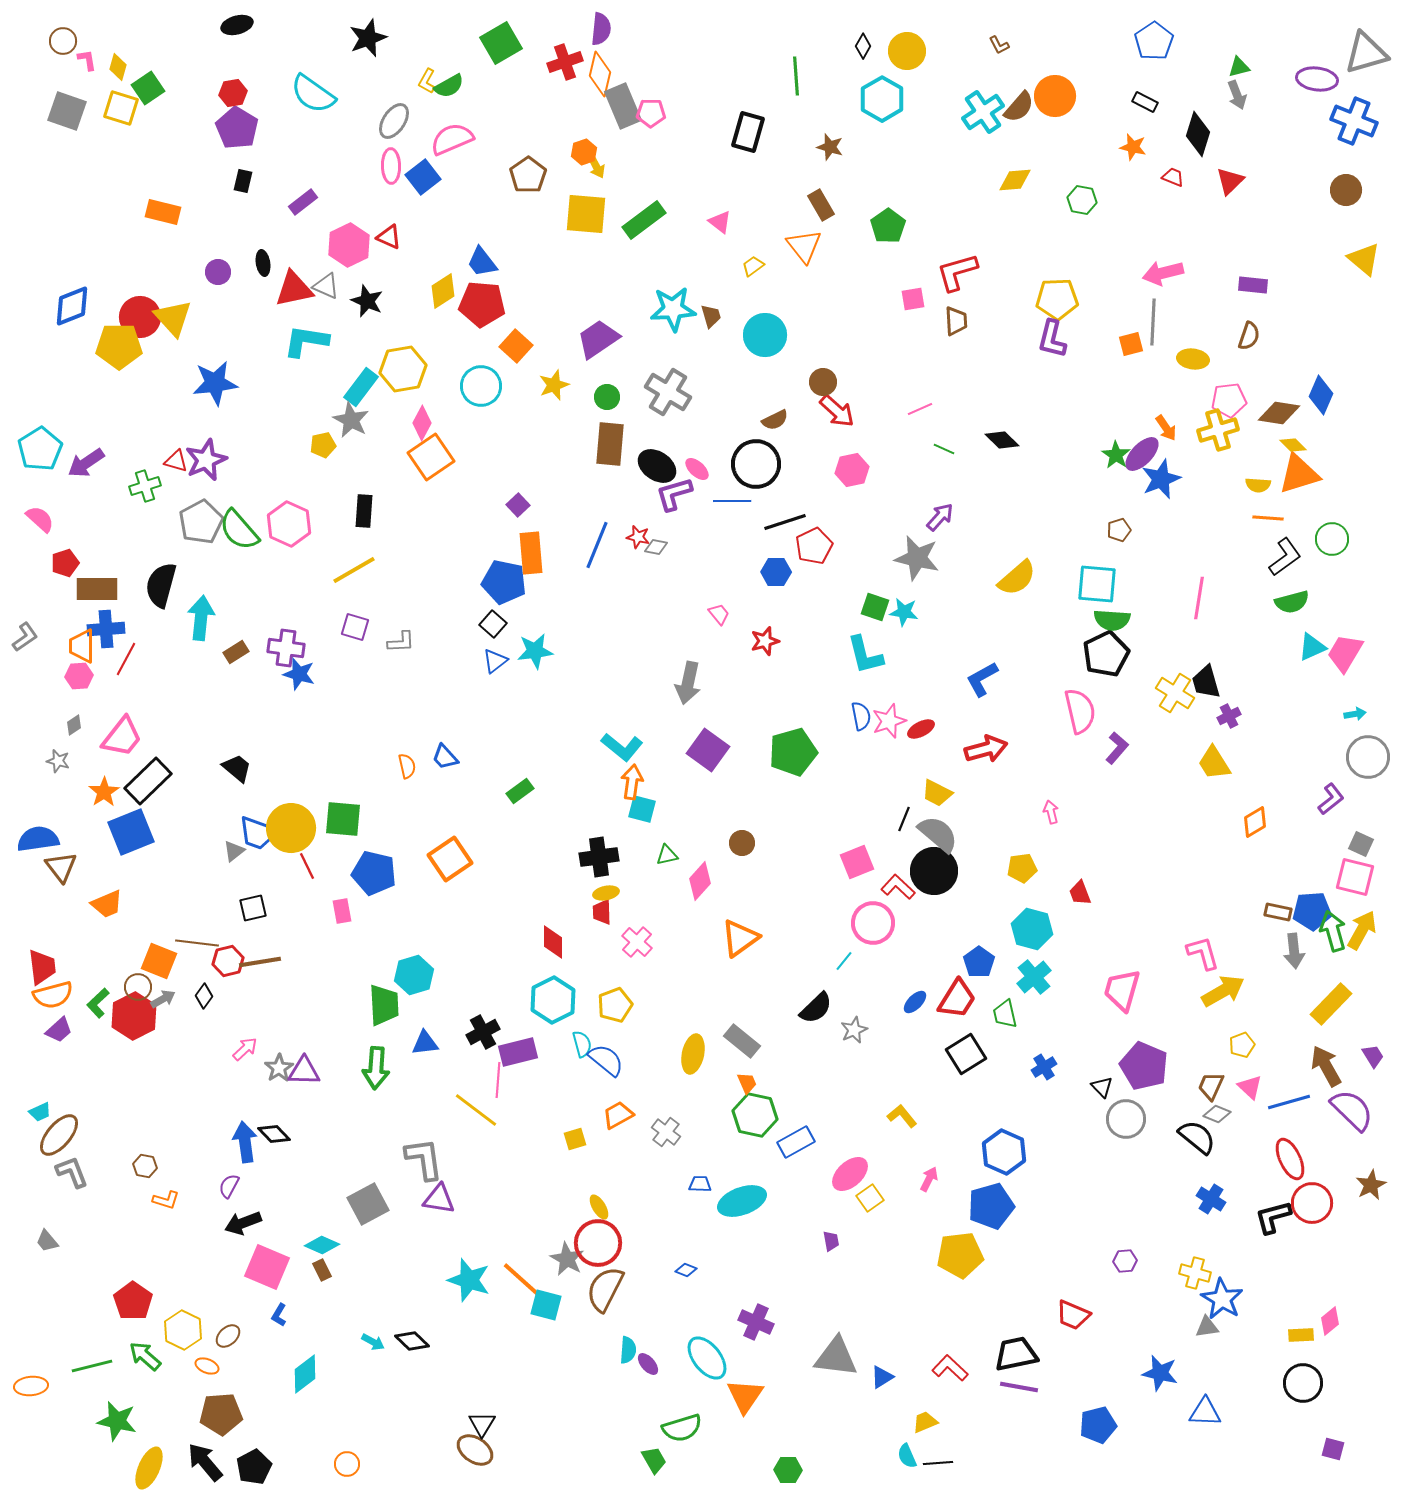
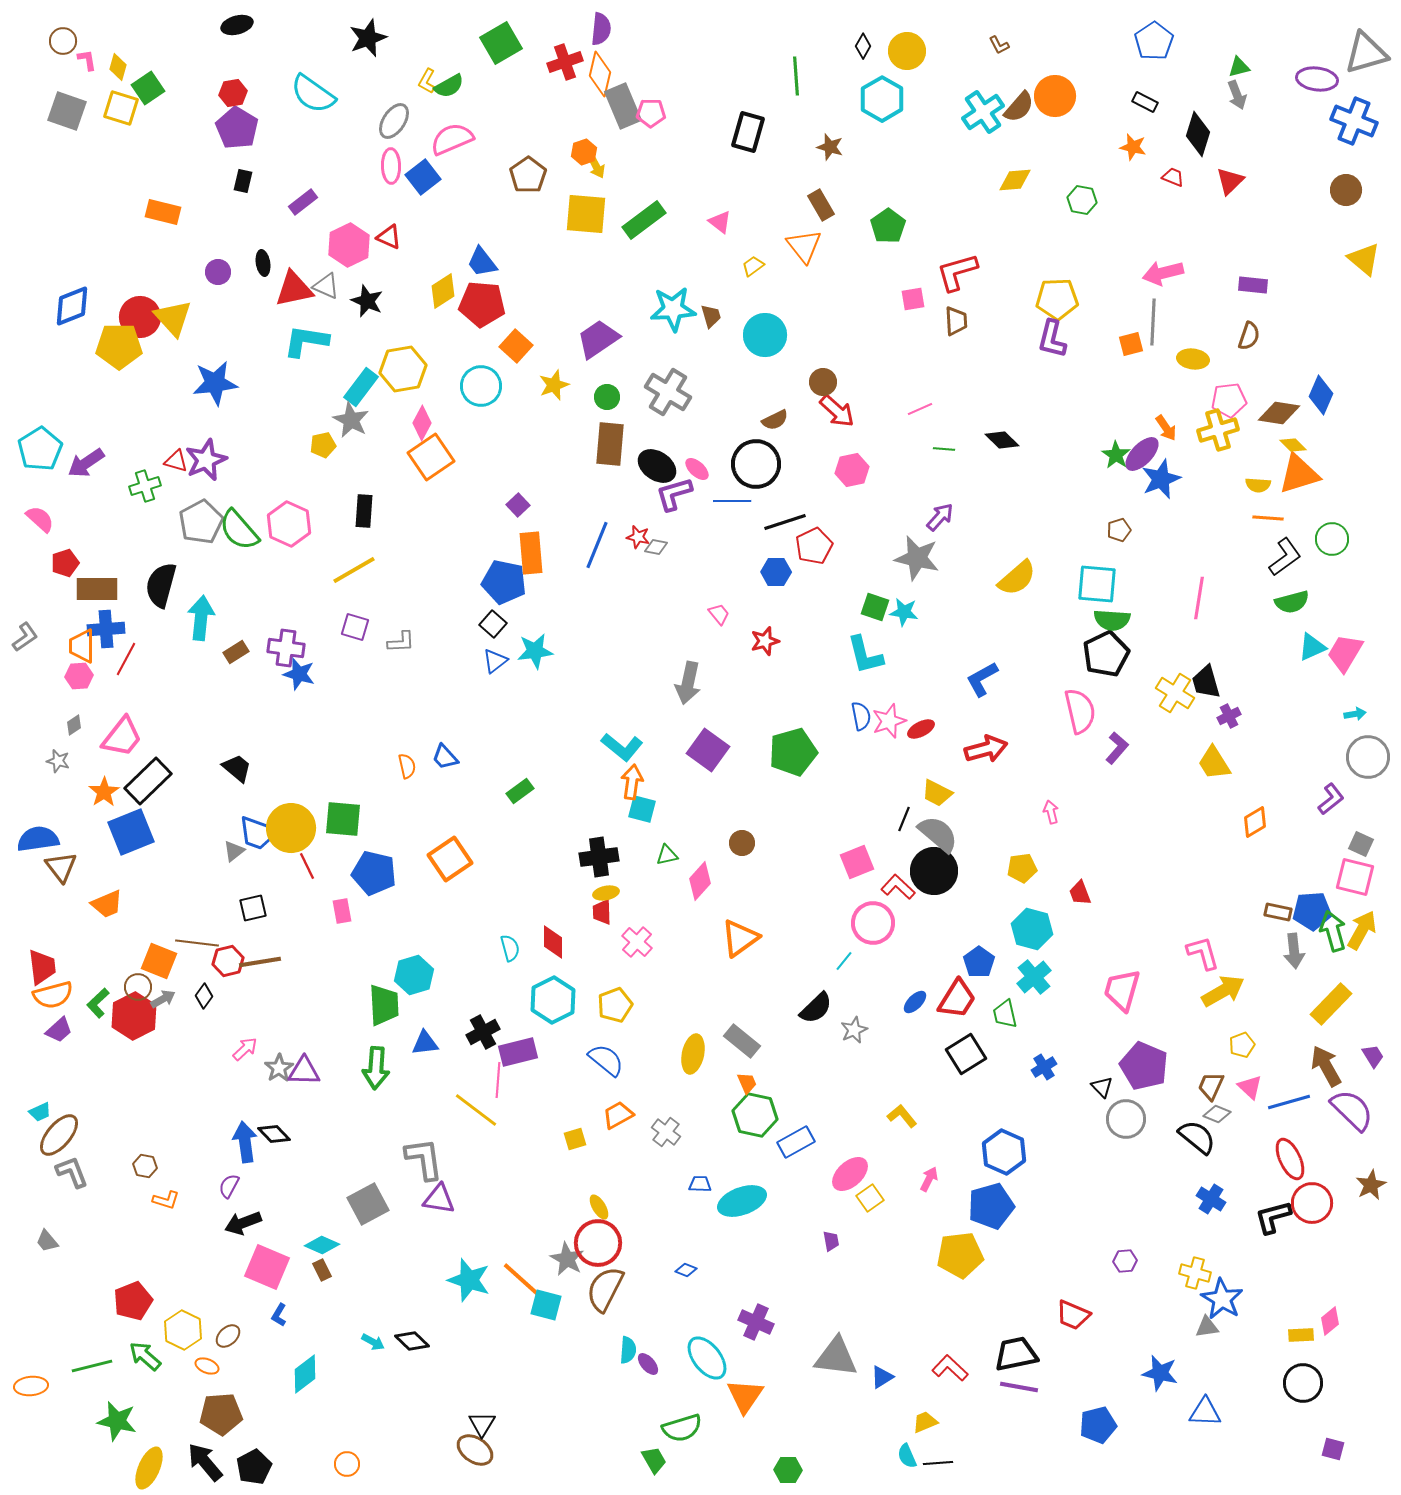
green line at (944, 449): rotated 20 degrees counterclockwise
cyan semicircle at (582, 1044): moved 72 px left, 96 px up
red pentagon at (133, 1301): rotated 15 degrees clockwise
